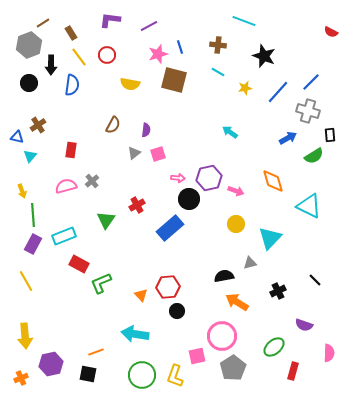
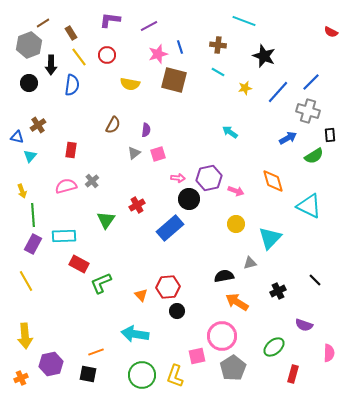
cyan rectangle at (64, 236): rotated 20 degrees clockwise
red rectangle at (293, 371): moved 3 px down
